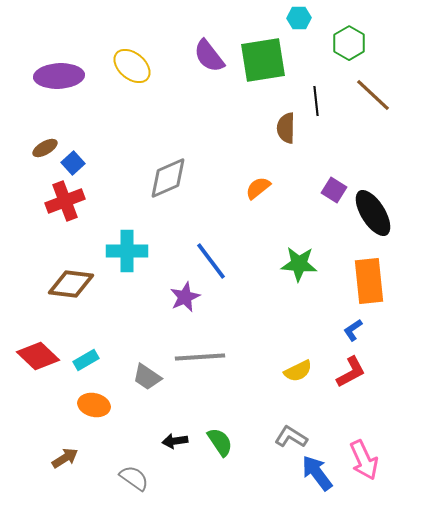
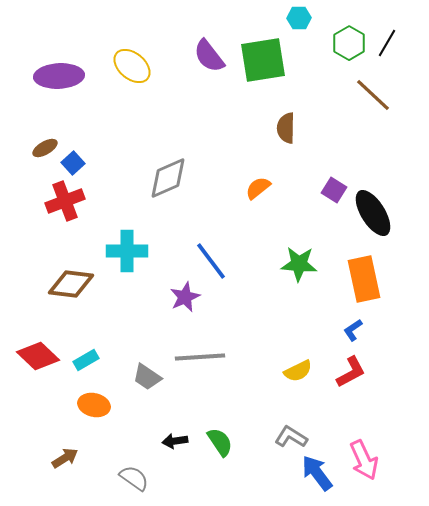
black line: moved 71 px right, 58 px up; rotated 36 degrees clockwise
orange rectangle: moved 5 px left, 2 px up; rotated 6 degrees counterclockwise
